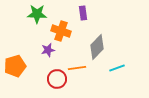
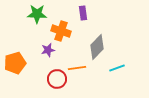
orange pentagon: moved 3 px up
